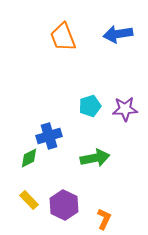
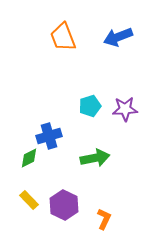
blue arrow: moved 3 px down; rotated 12 degrees counterclockwise
